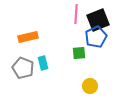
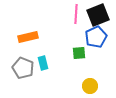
black square: moved 5 px up
